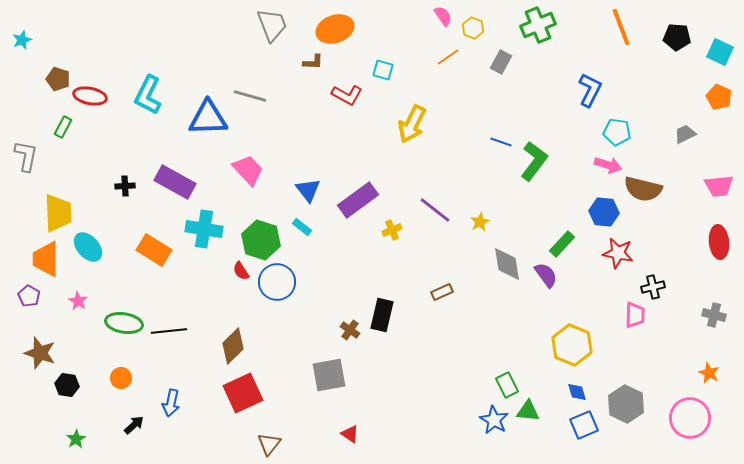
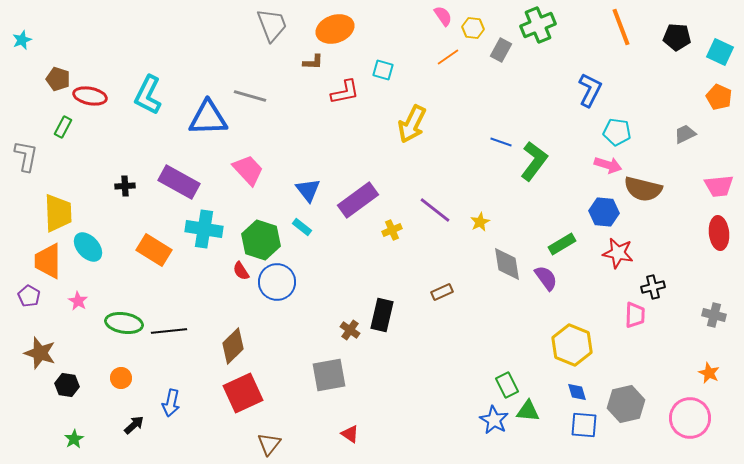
yellow hexagon at (473, 28): rotated 15 degrees counterclockwise
gray rectangle at (501, 62): moved 12 px up
red L-shape at (347, 95): moved 2 px left, 3 px up; rotated 40 degrees counterclockwise
purple rectangle at (175, 182): moved 4 px right
red ellipse at (719, 242): moved 9 px up
green rectangle at (562, 244): rotated 16 degrees clockwise
orange trapezoid at (46, 259): moved 2 px right, 2 px down
purple semicircle at (546, 275): moved 3 px down
gray hexagon at (626, 404): rotated 21 degrees clockwise
blue square at (584, 425): rotated 28 degrees clockwise
green star at (76, 439): moved 2 px left
